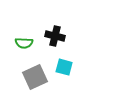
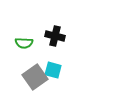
cyan square: moved 11 px left, 3 px down
gray square: rotated 10 degrees counterclockwise
